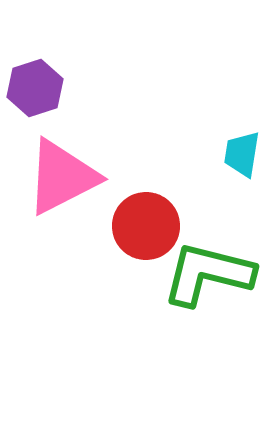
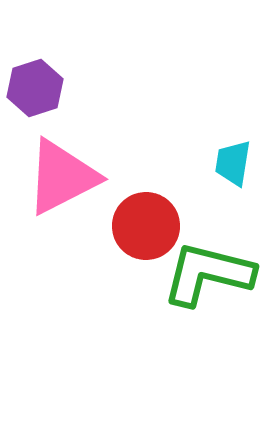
cyan trapezoid: moved 9 px left, 9 px down
